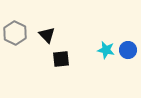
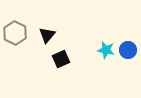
black triangle: rotated 24 degrees clockwise
black square: rotated 18 degrees counterclockwise
